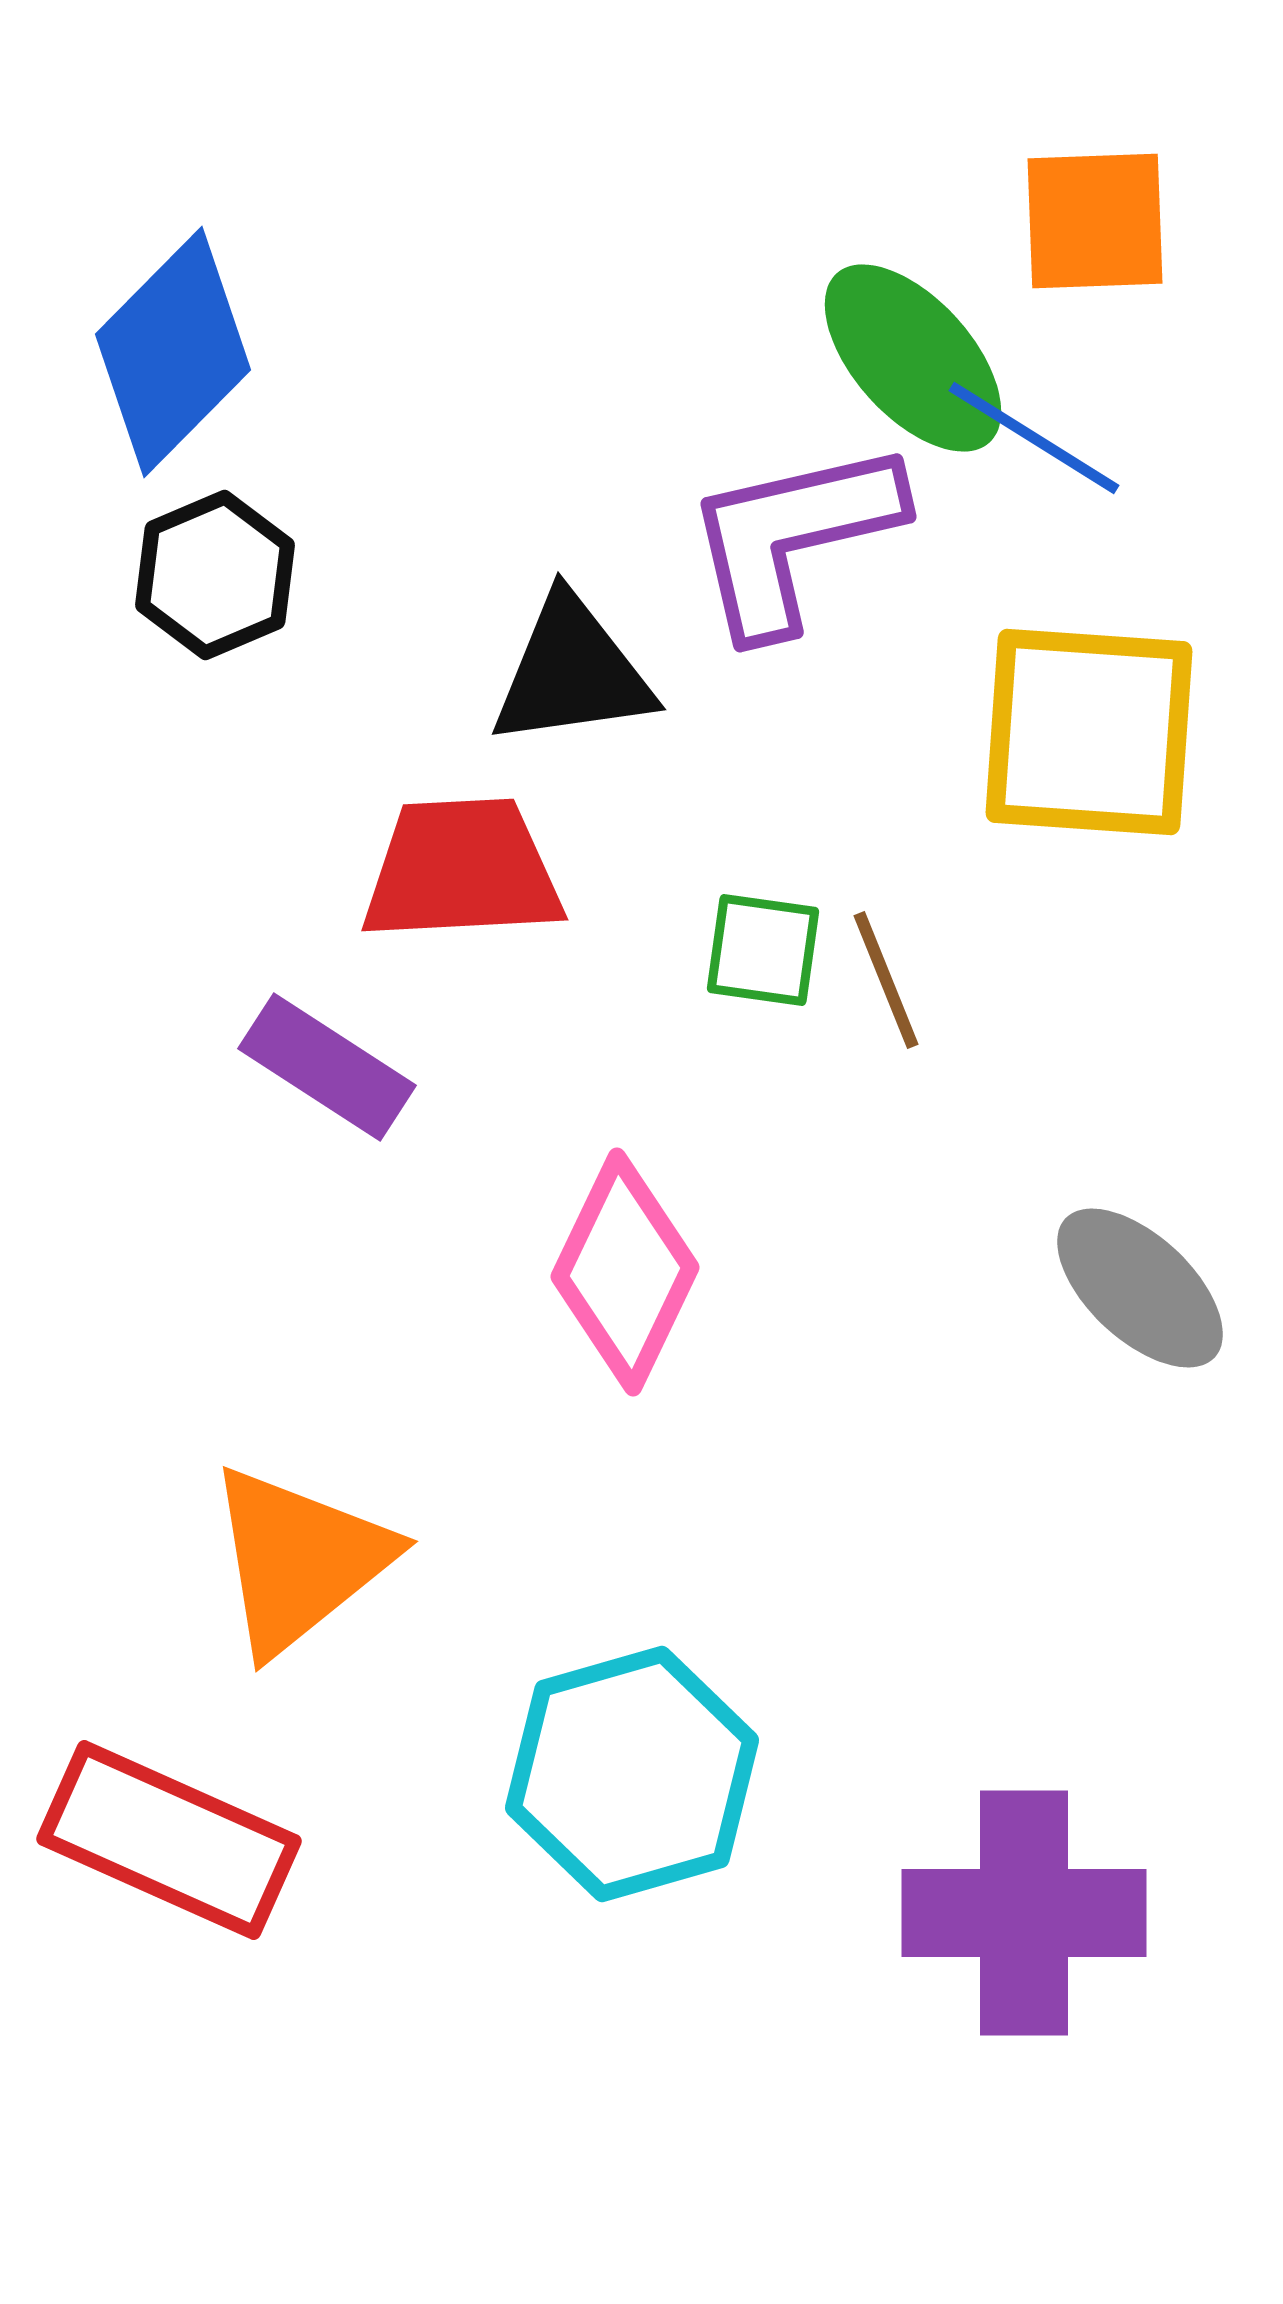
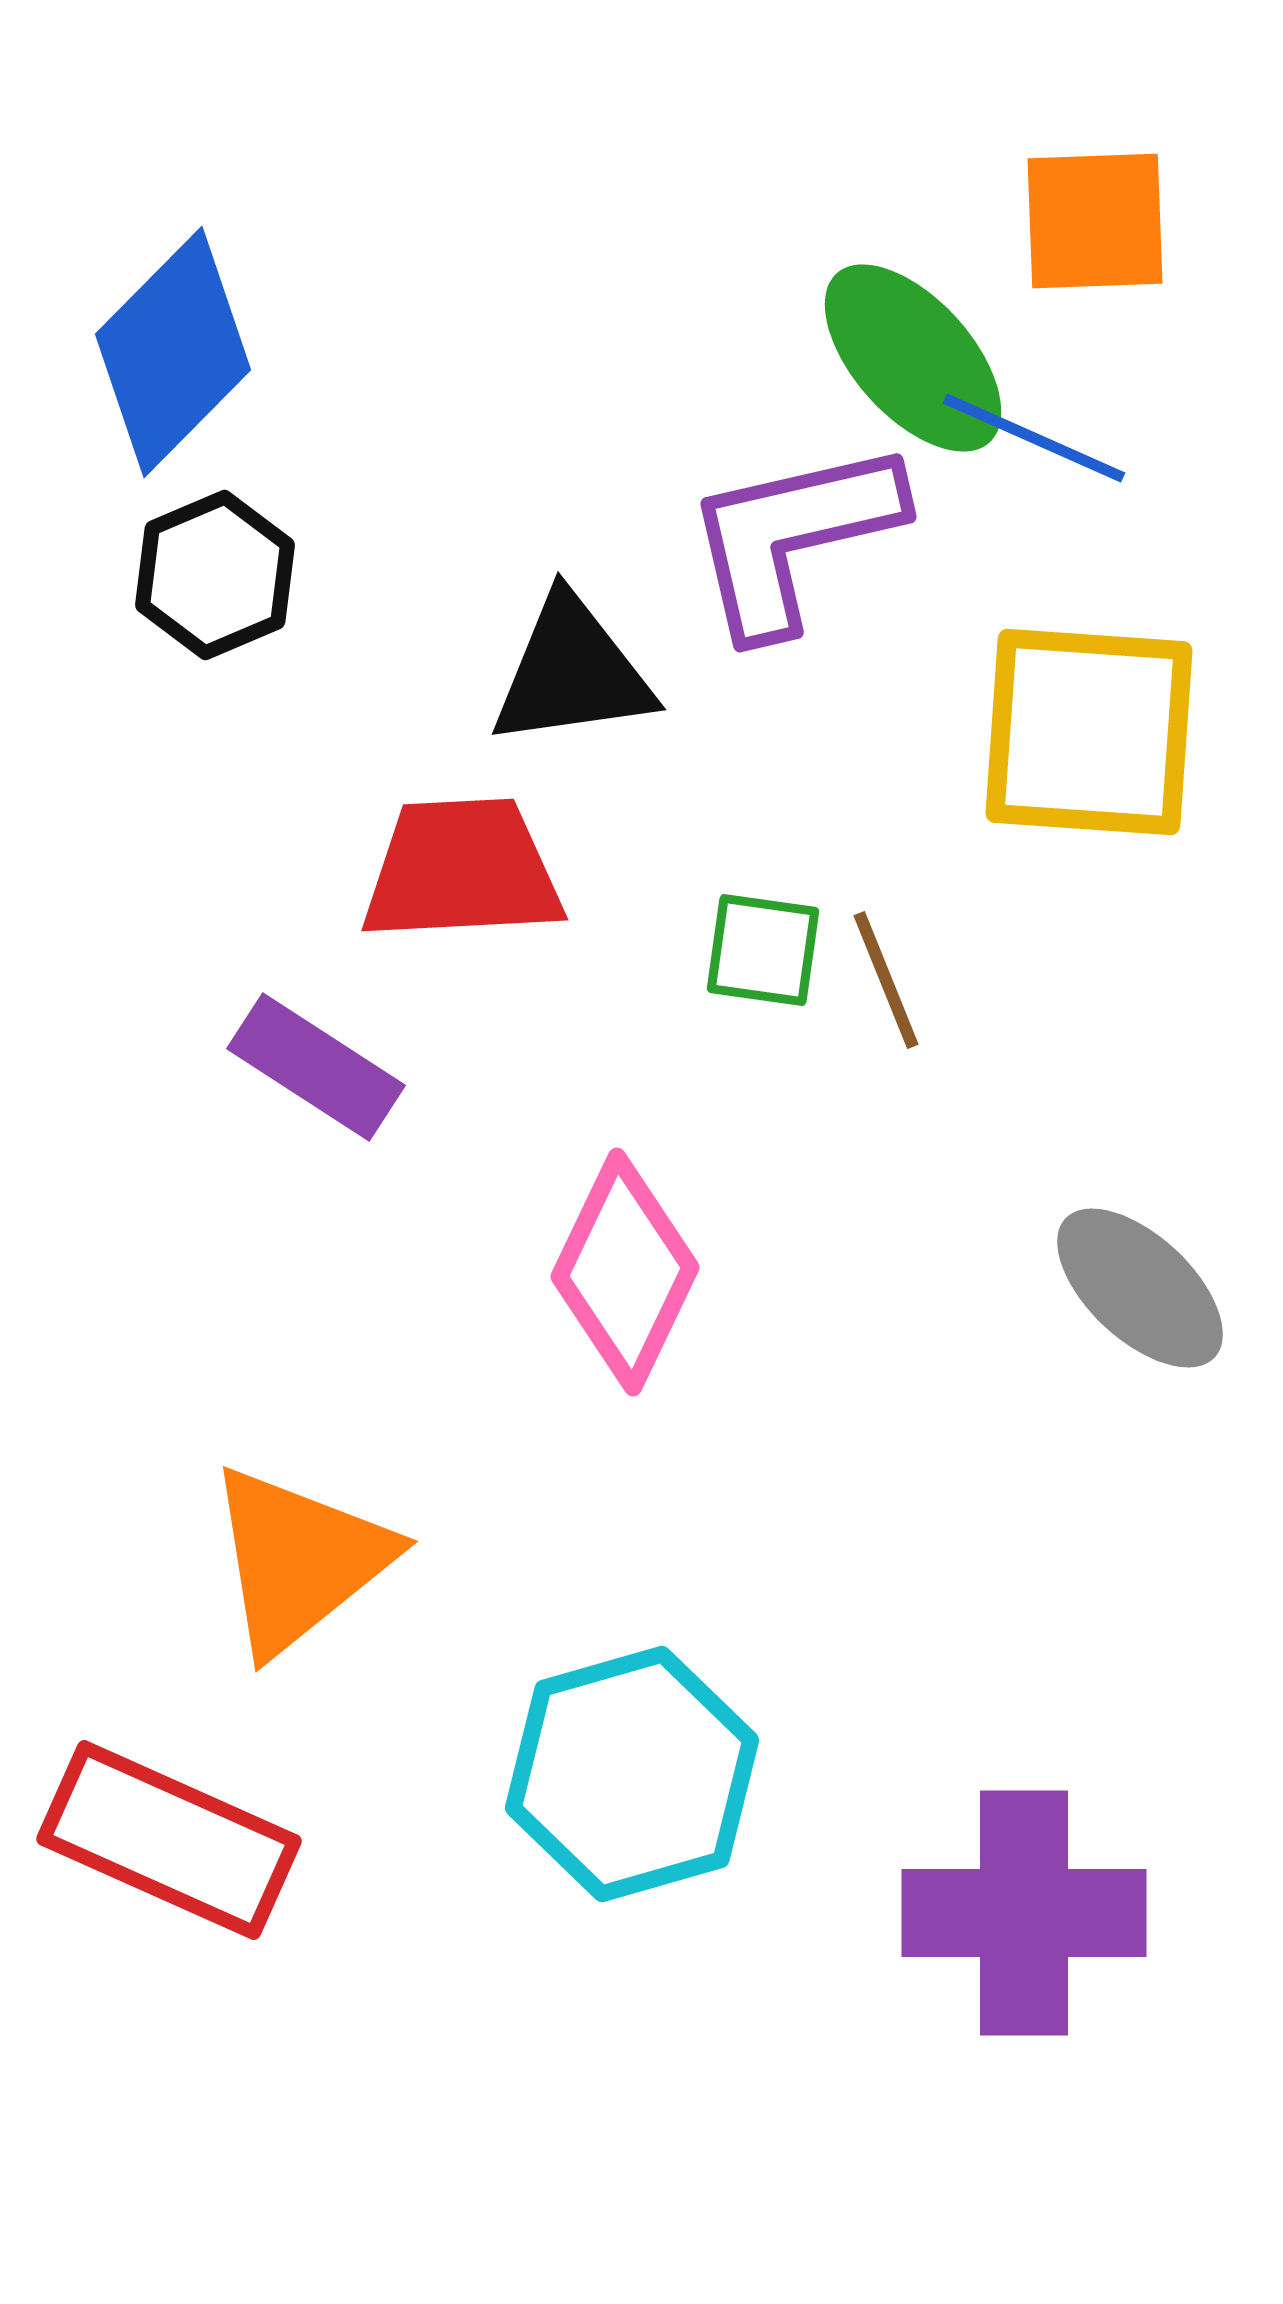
blue line: rotated 8 degrees counterclockwise
purple rectangle: moved 11 px left
